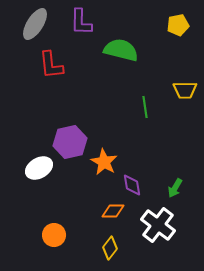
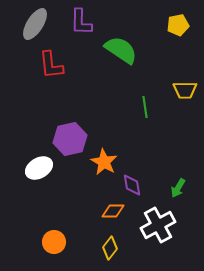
green semicircle: rotated 20 degrees clockwise
purple hexagon: moved 3 px up
green arrow: moved 3 px right
white cross: rotated 24 degrees clockwise
orange circle: moved 7 px down
